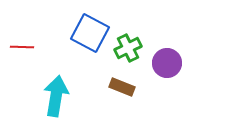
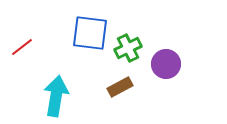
blue square: rotated 21 degrees counterclockwise
red line: rotated 40 degrees counterclockwise
purple circle: moved 1 px left, 1 px down
brown rectangle: moved 2 px left; rotated 50 degrees counterclockwise
